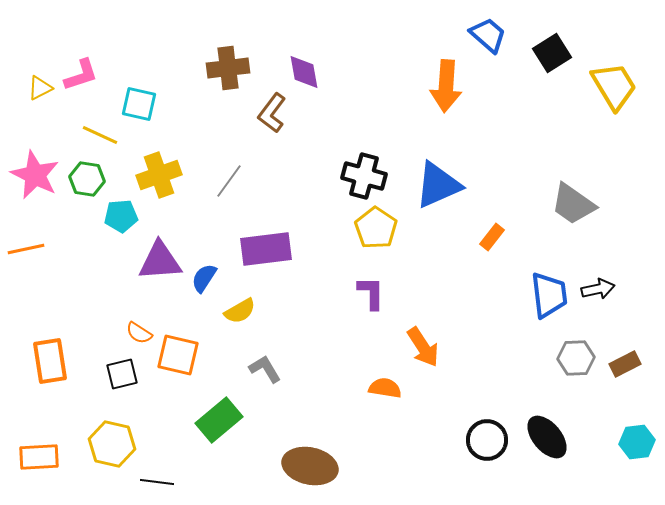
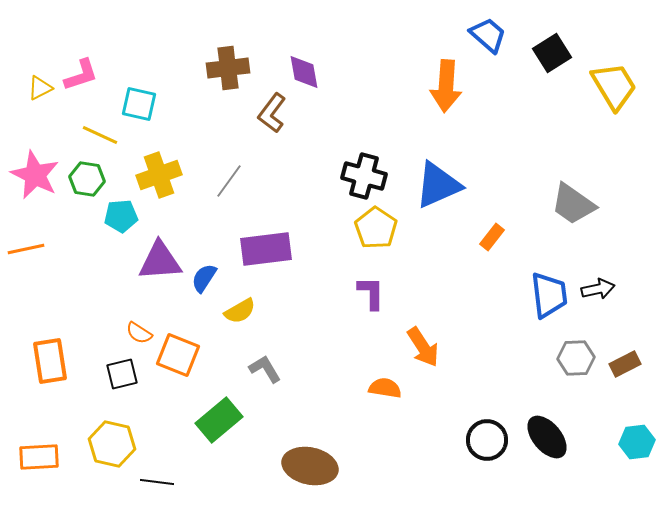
orange square at (178, 355): rotated 9 degrees clockwise
